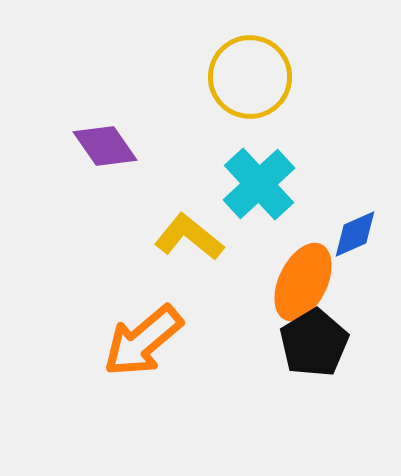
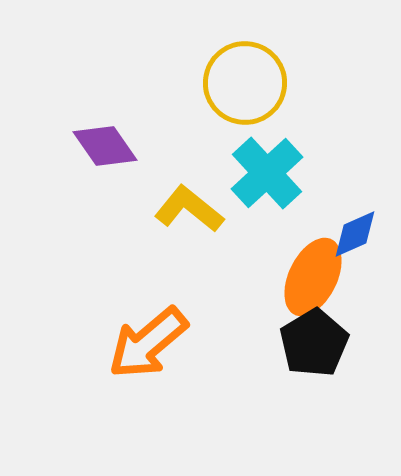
yellow circle: moved 5 px left, 6 px down
cyan cross: moved 8 px right, 11 px up
yellow L-shape: moved 28 px up
orange ellipse: moved 10 px right, 5 px up
orange arrow: moved 5 px right, 2 px down
